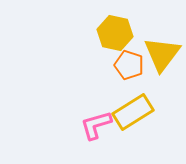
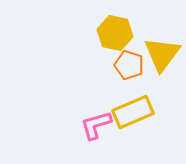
yellow rectangle: rotated 9 degrees clockwise
